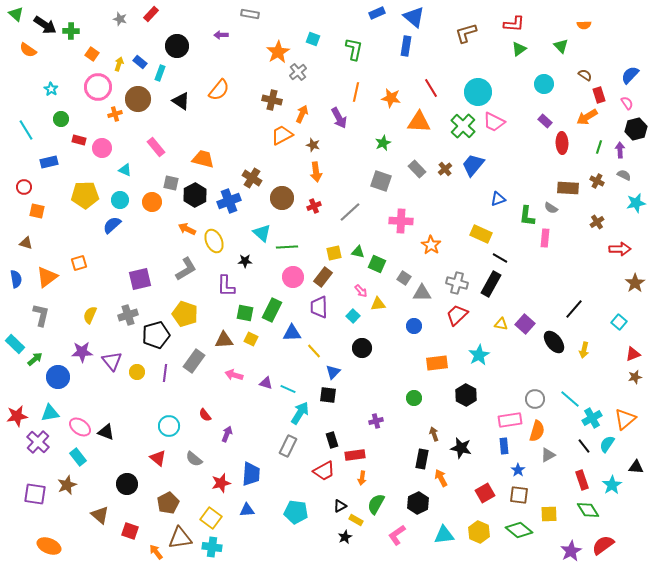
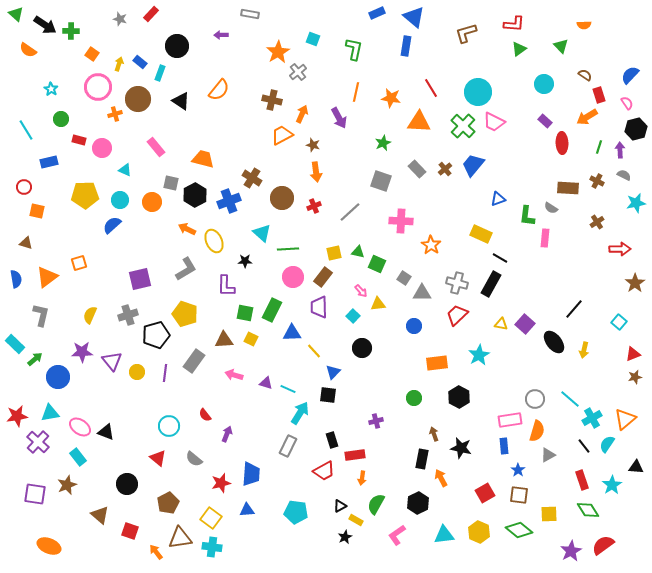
green line at (287, 247): moved 1 px right, 2 px down
black hexagon at (466, 395): moved 7 px left, 2 px down
